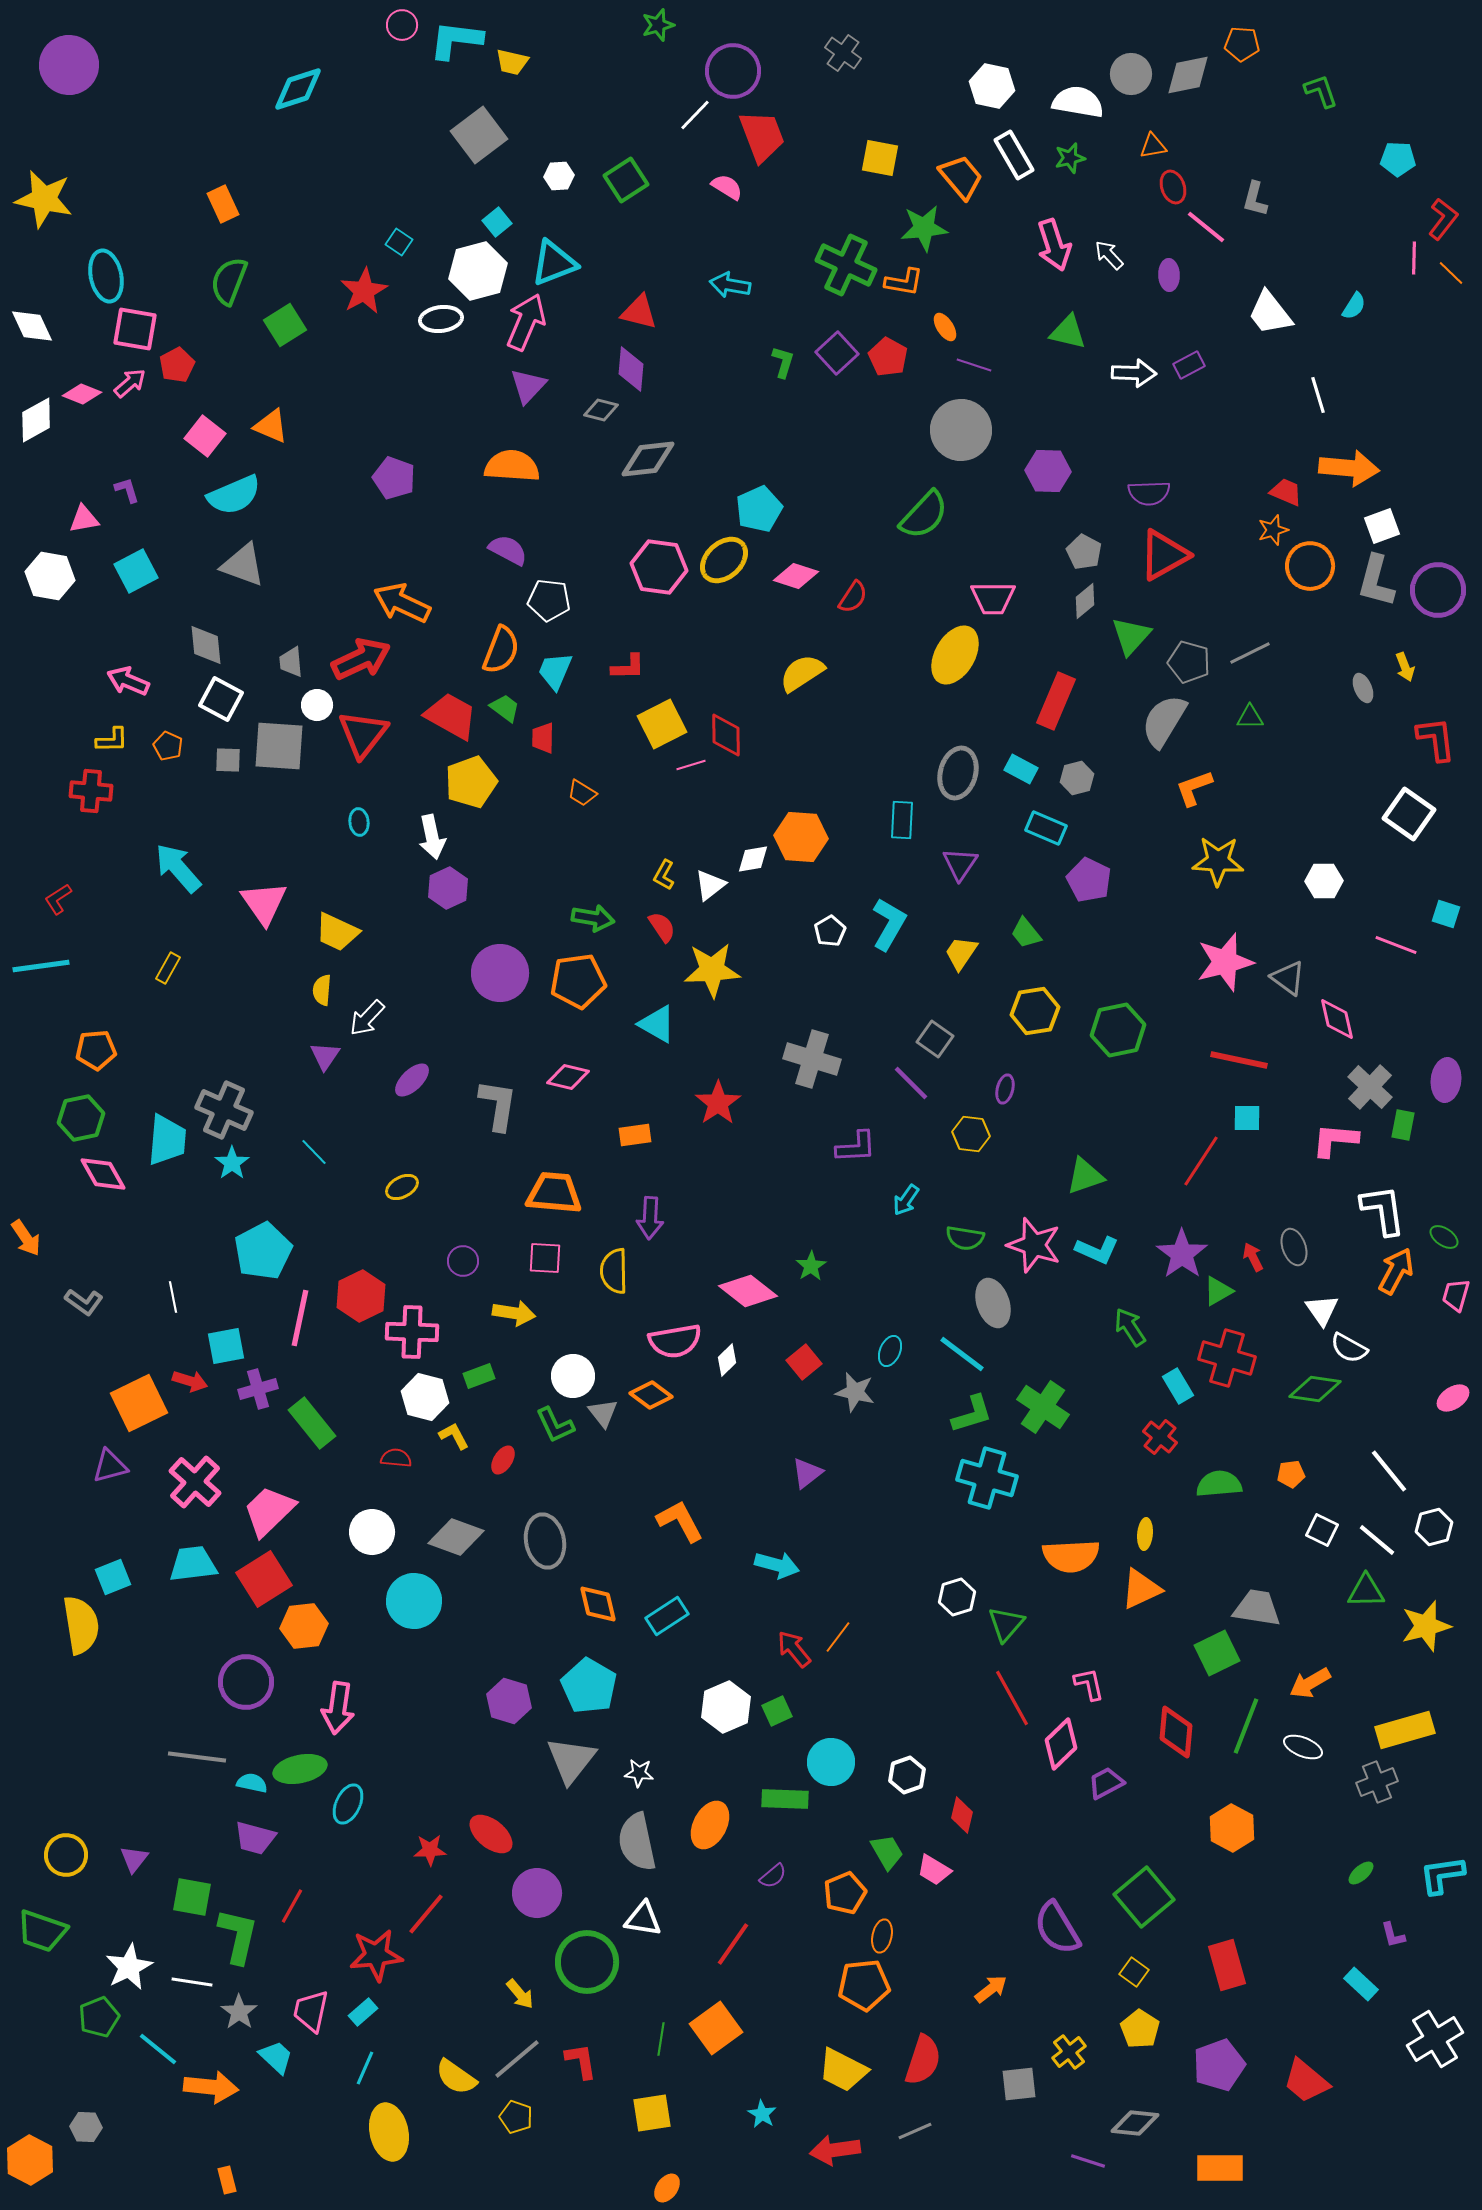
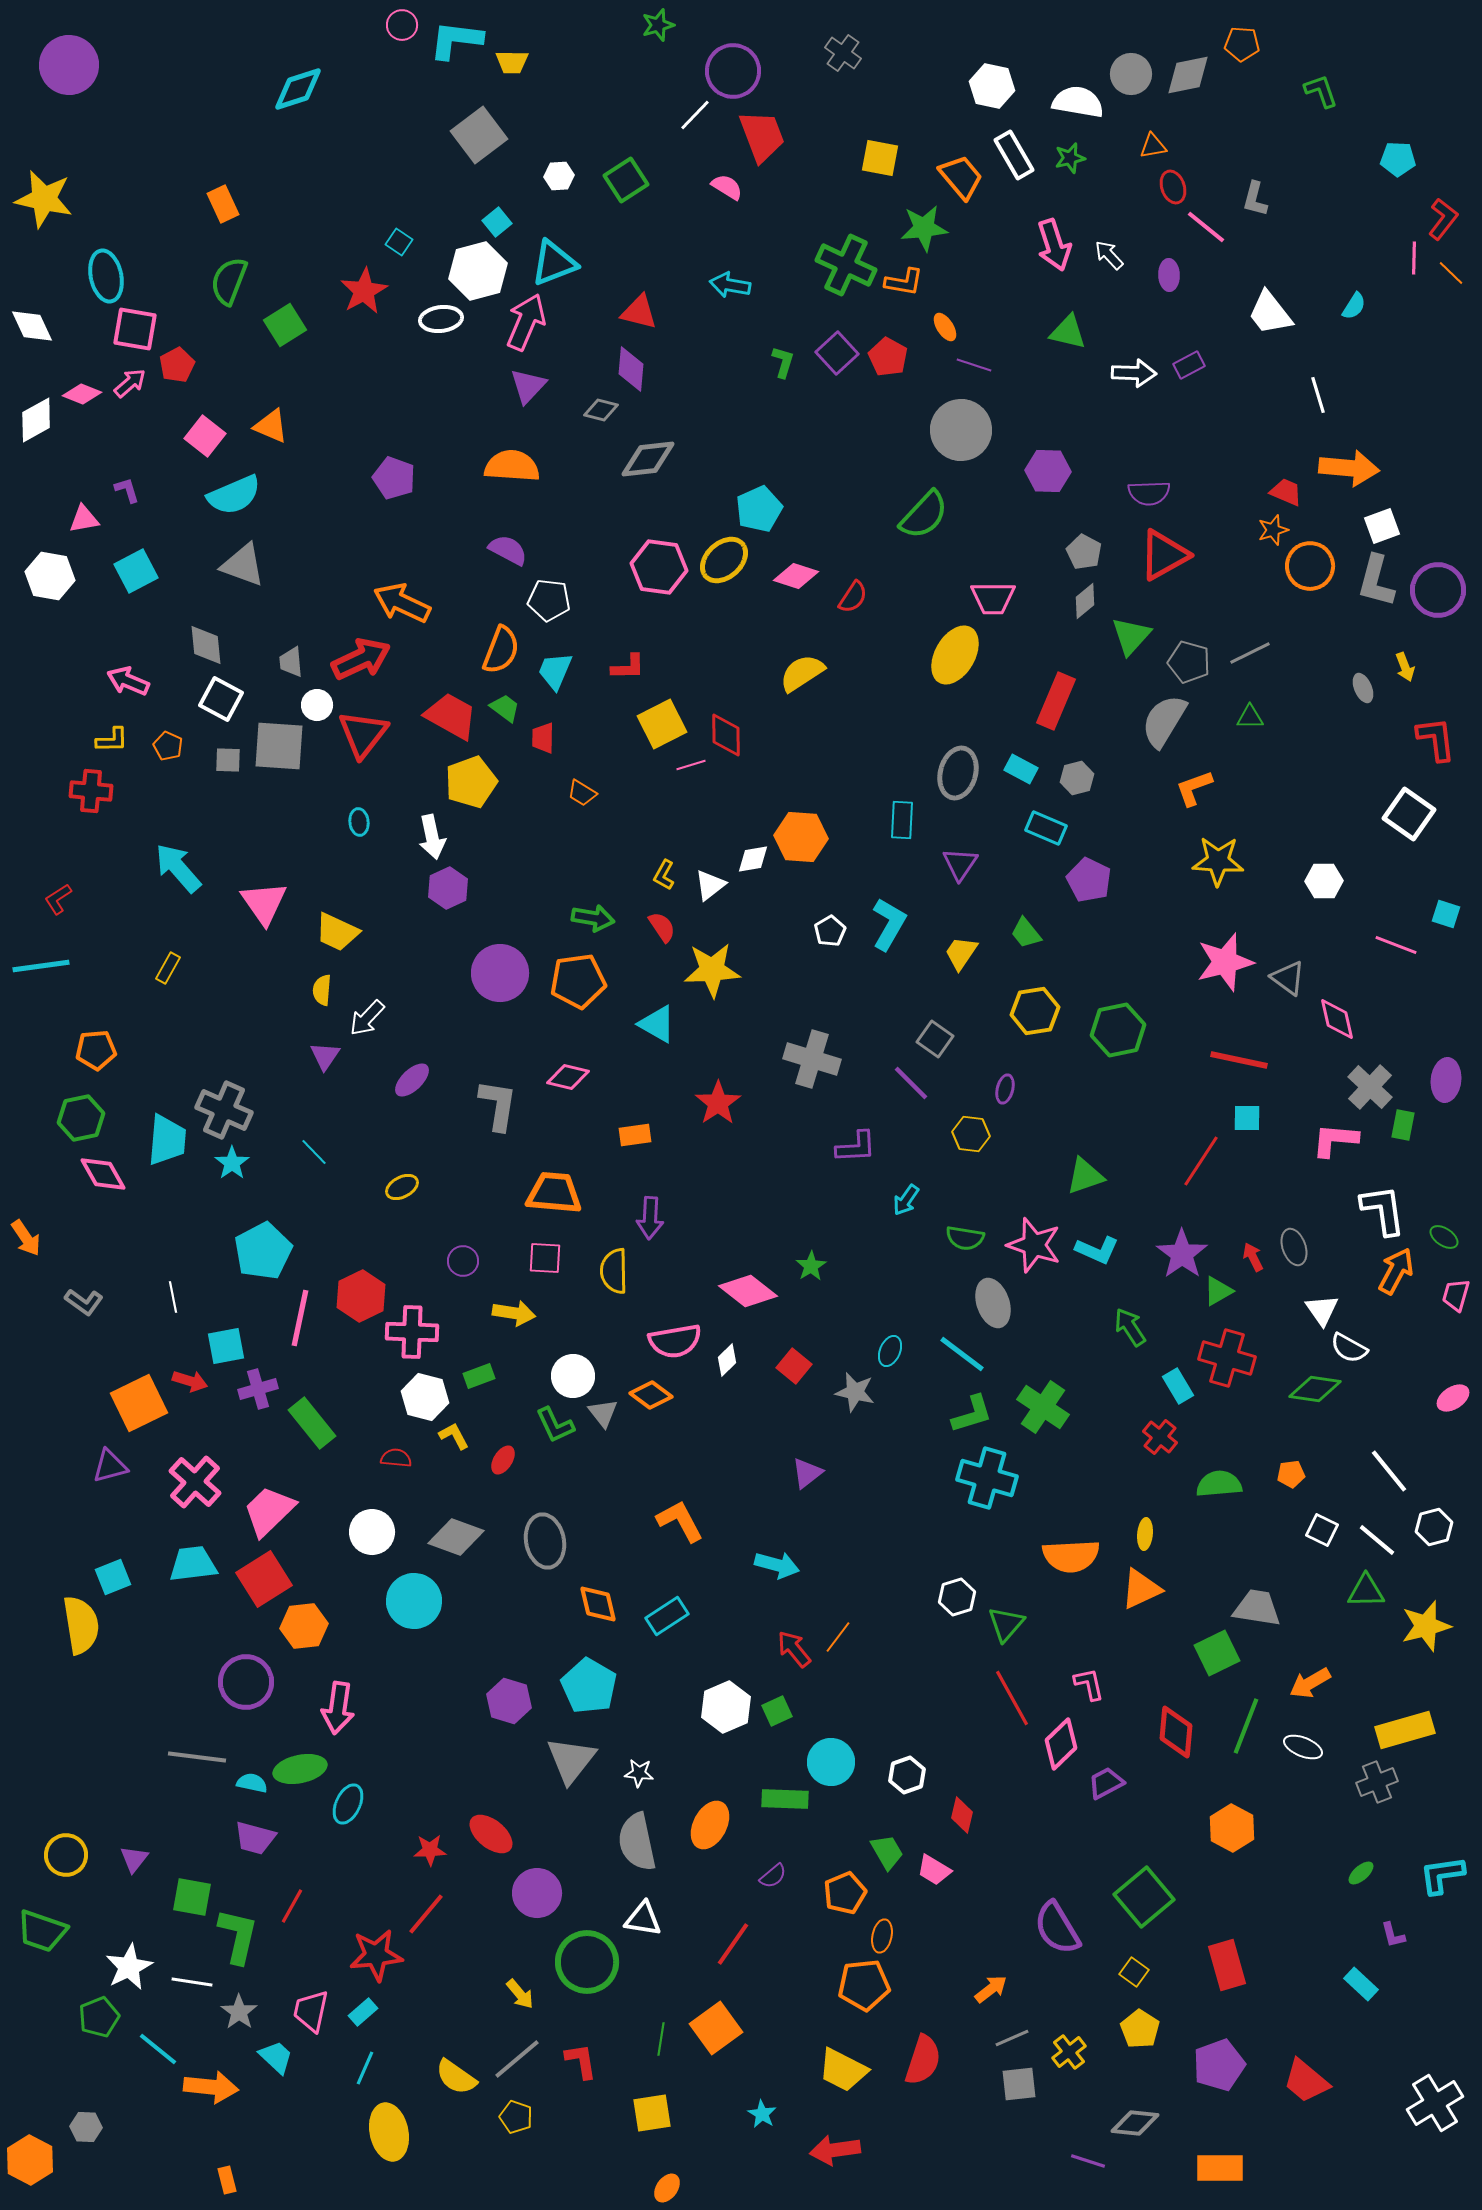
yellow trapezoid at (512, 62): rotated 12 degrees counterclockwise
red square at (804, 1362): moved 10 px left, 4 px down; rotated 12 degrees counterclockwise
white cross at (1435, 2039): moved 64 px down
gray line at (915, 2131): moved 97 px right, 93 px up
